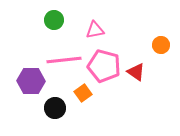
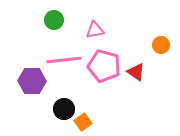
purple hexagon: moved 1 px right
orange square: moved 29 px down
black circle: moved 9 px right, 1 px down
